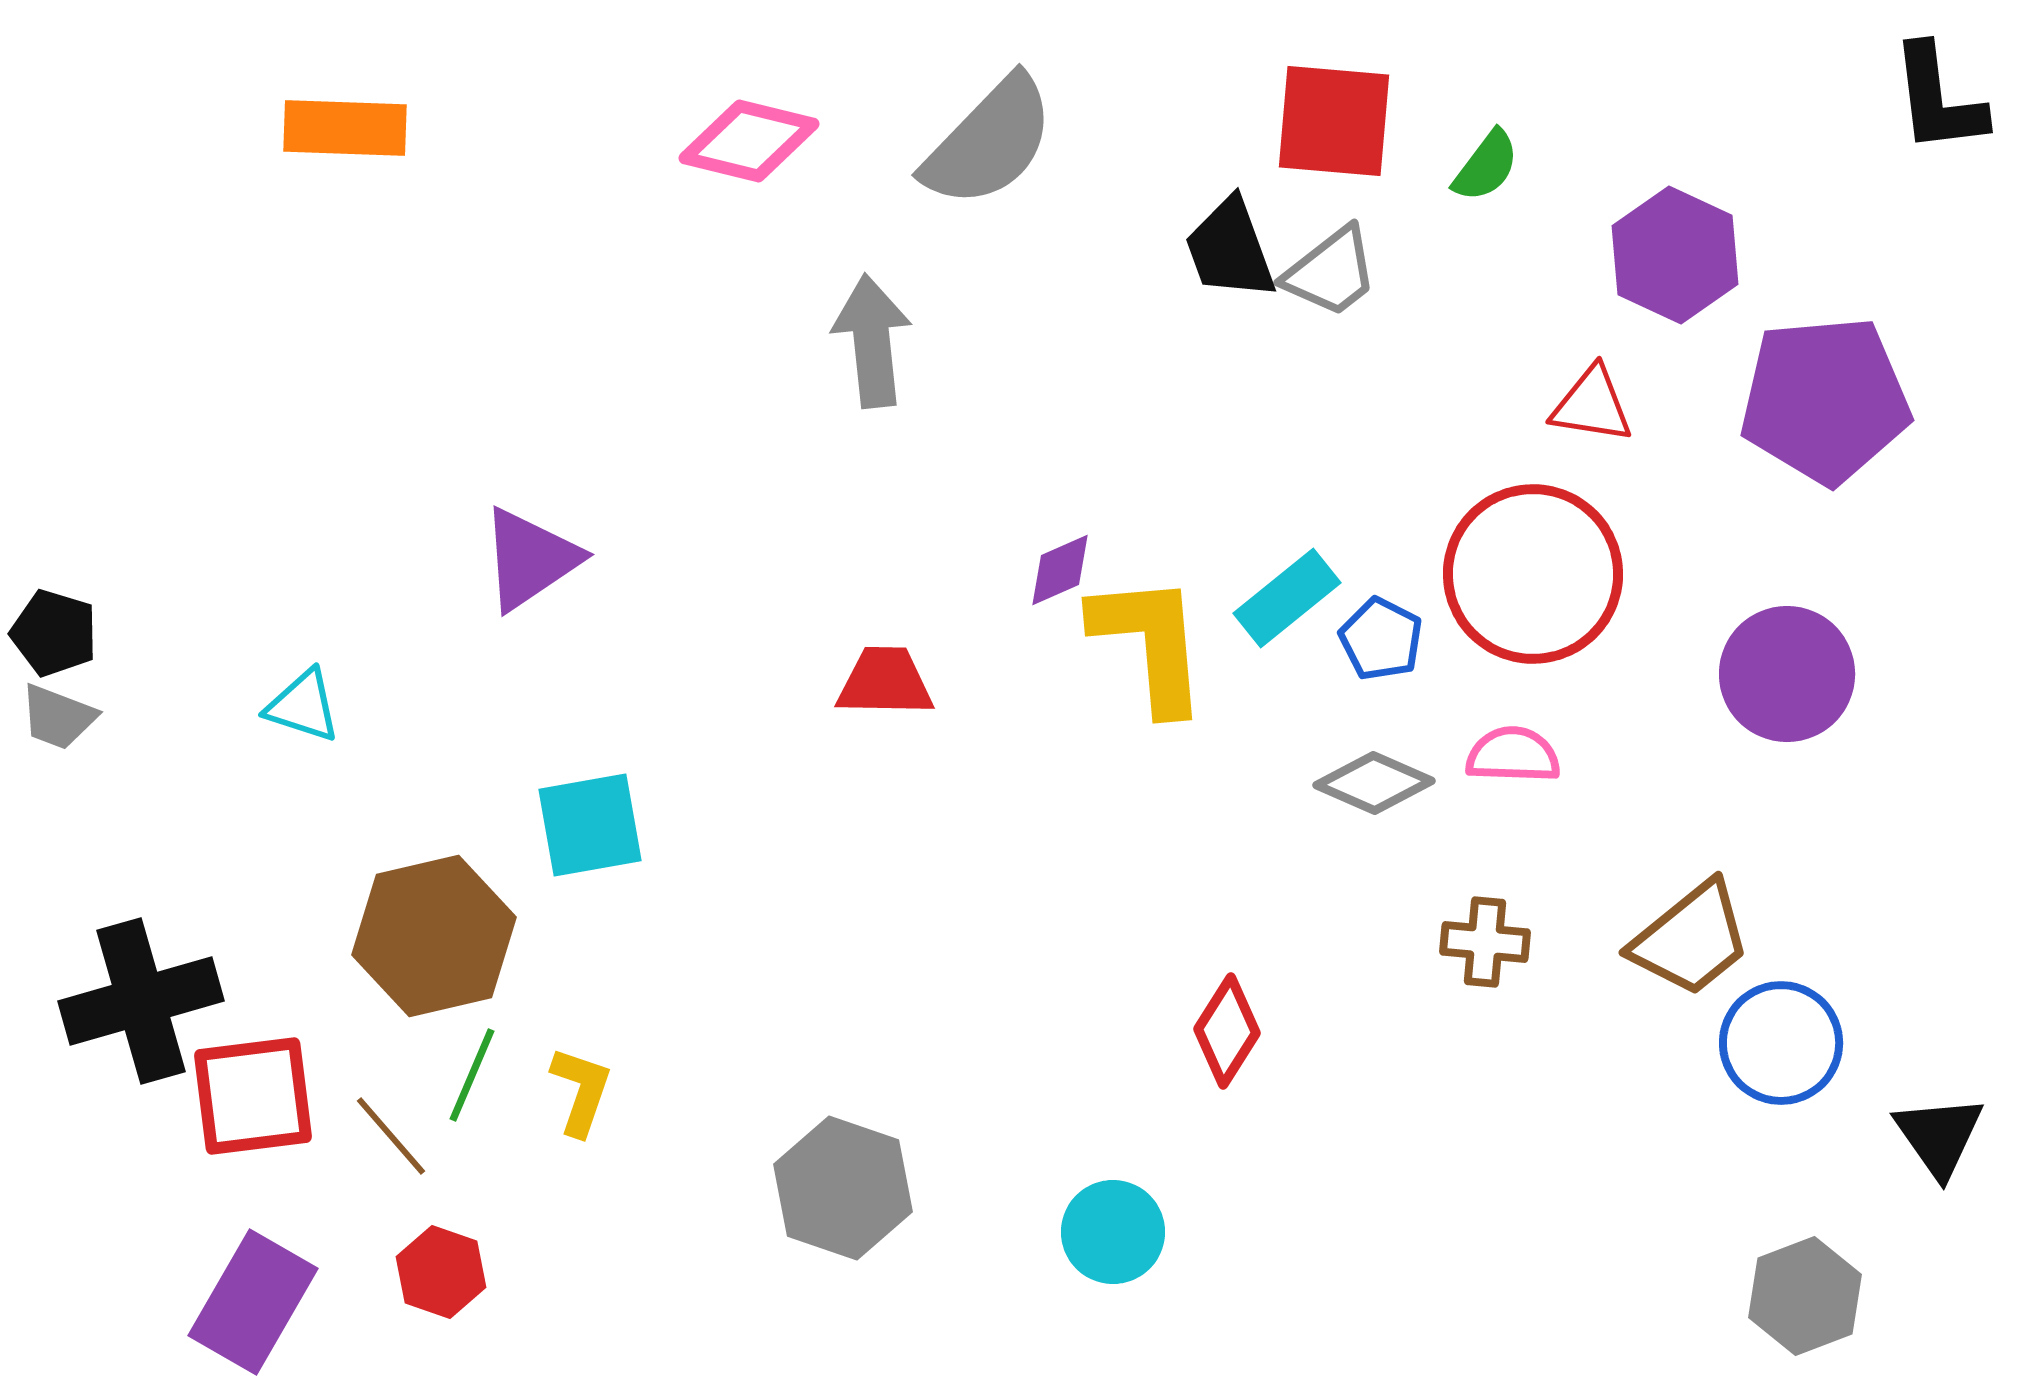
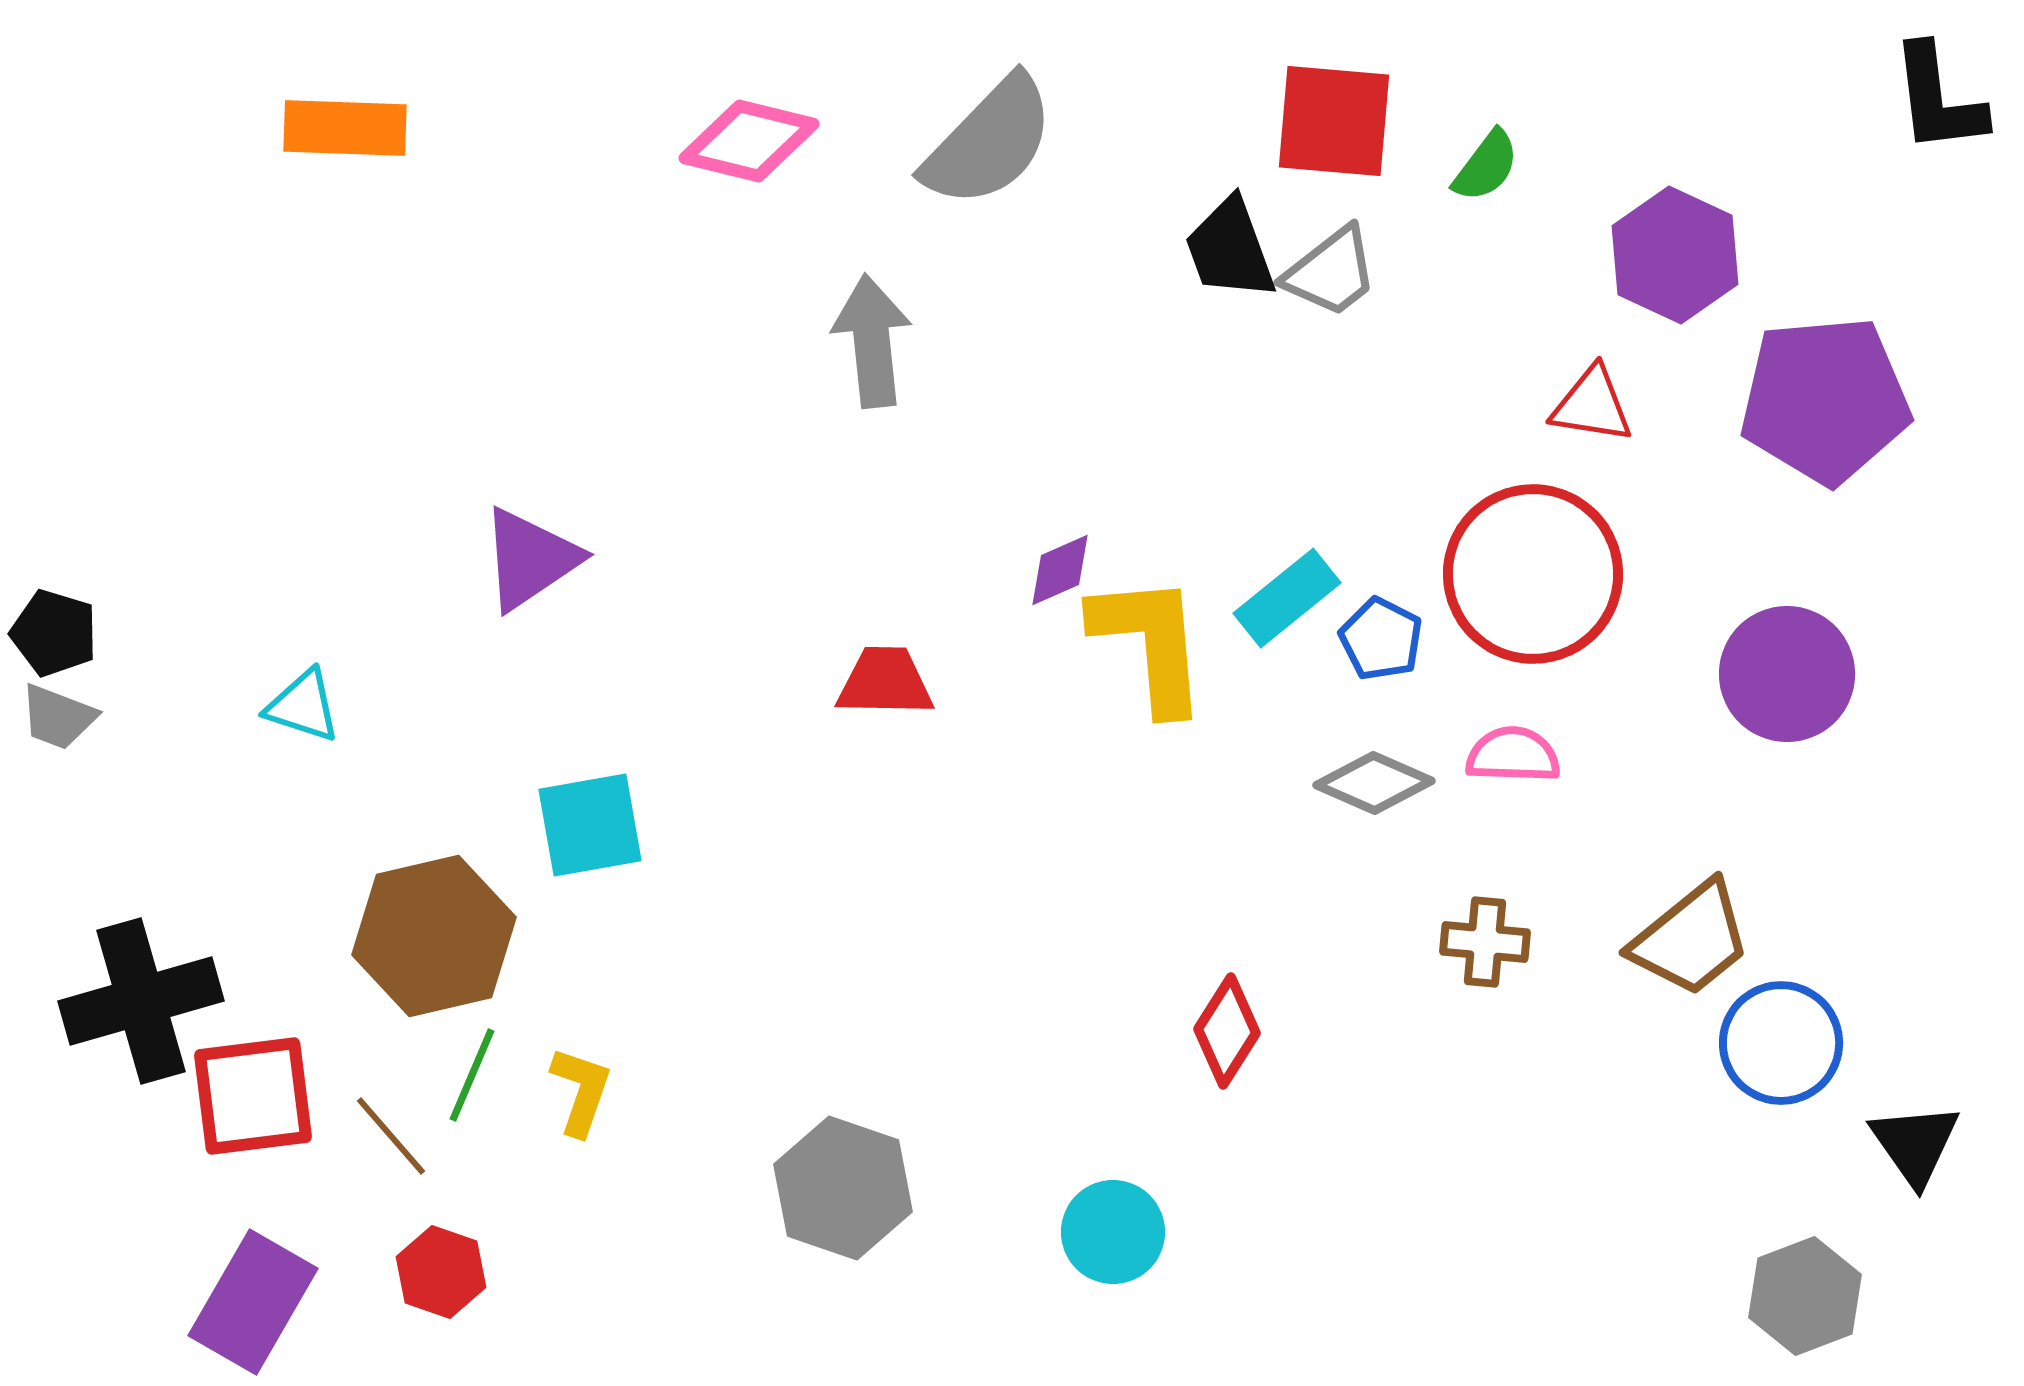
black triangle at (1939, 1136): moved 24 px left, 8 px down
